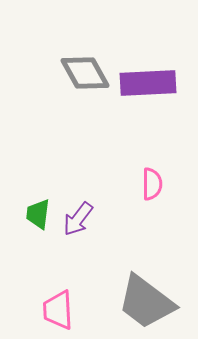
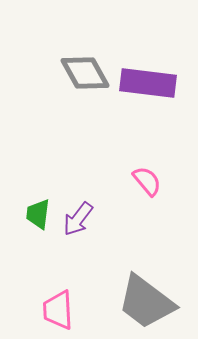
purple rectangle: rotated 10 degrees clockwise
pink semicircle: moved 5 px left, 3 px up; rotated 40 degrees counterclockwise
